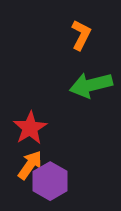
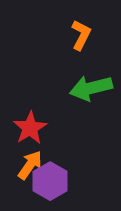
green arrow: moved 3 px down
